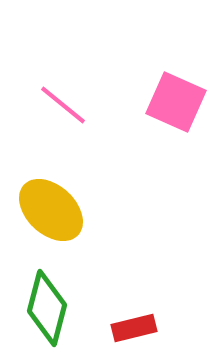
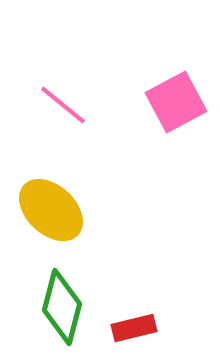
pink square: rotated 38 degrees clockwise
green diamond: moved 15 px right, 1 px up
